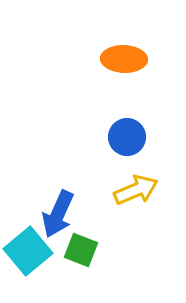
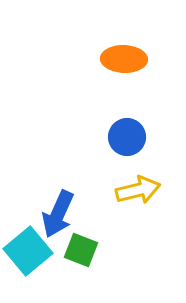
yellow arrow: moved 2 px right; rotated 9 degrees clockwise
